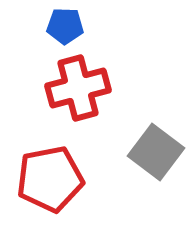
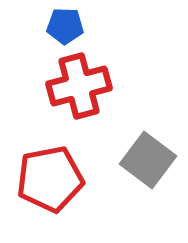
red cross: moved 1 px right, 2 px up
gray square: moved 8 px left, 8 px down
